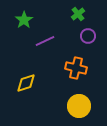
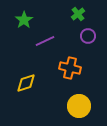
orange cross: moved 6 px left
